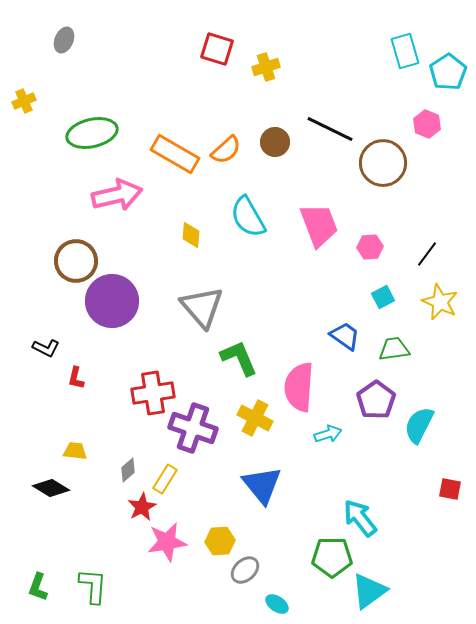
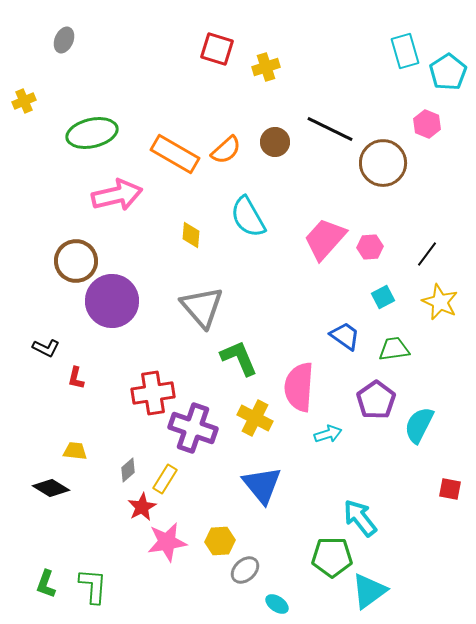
pink trapezoid at (319, 225): moved 6 px right, 14 px down; rotated 117 degrees counterclockwise
green L-shape at (38, 587): moved 8 px right, 3 px up
